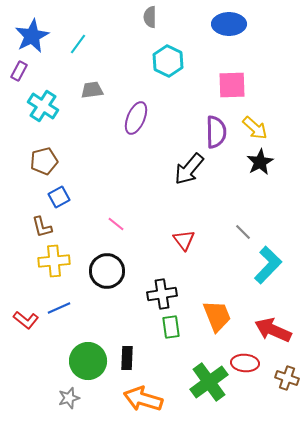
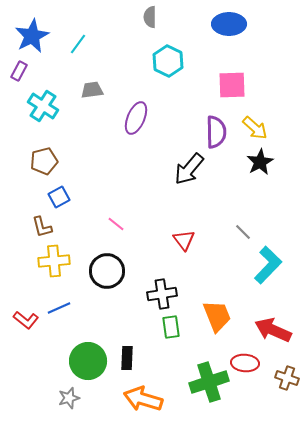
green cross: rotated 18 degrees clockwise
